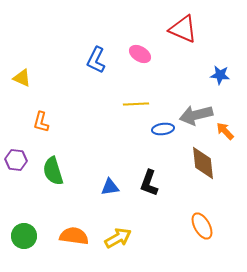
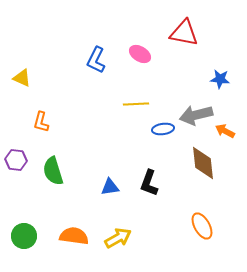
red triangle: moved 1 px right, 4 px down; rotated 12 degrees counterclockwise
blue star: moved 4 px down
orange arrow: rotated 18 degrees counterclockwise
